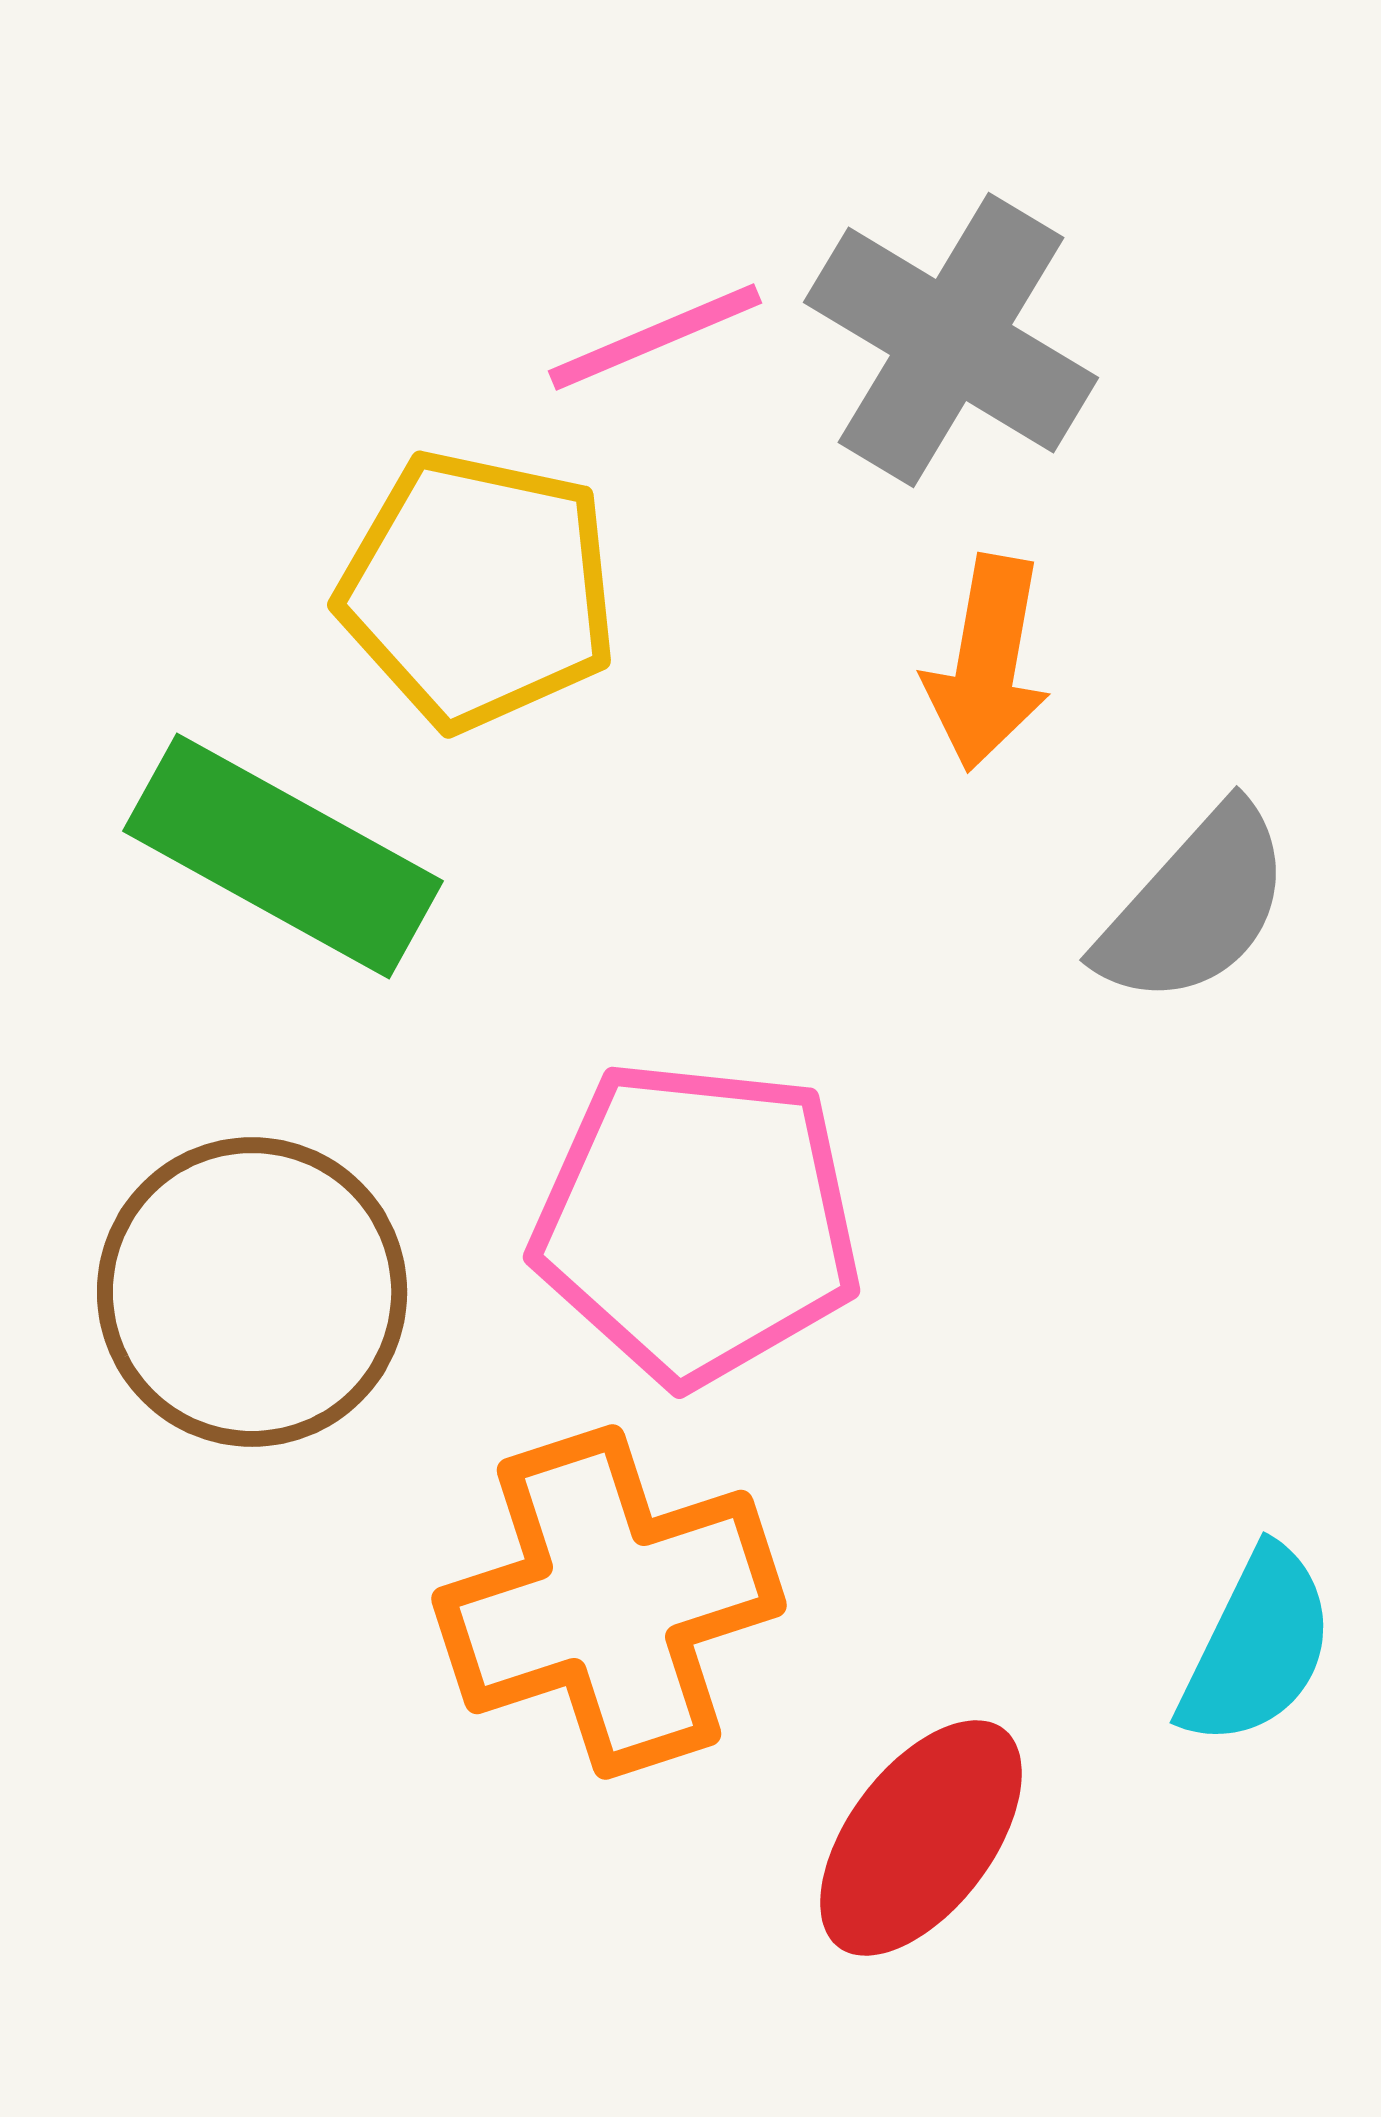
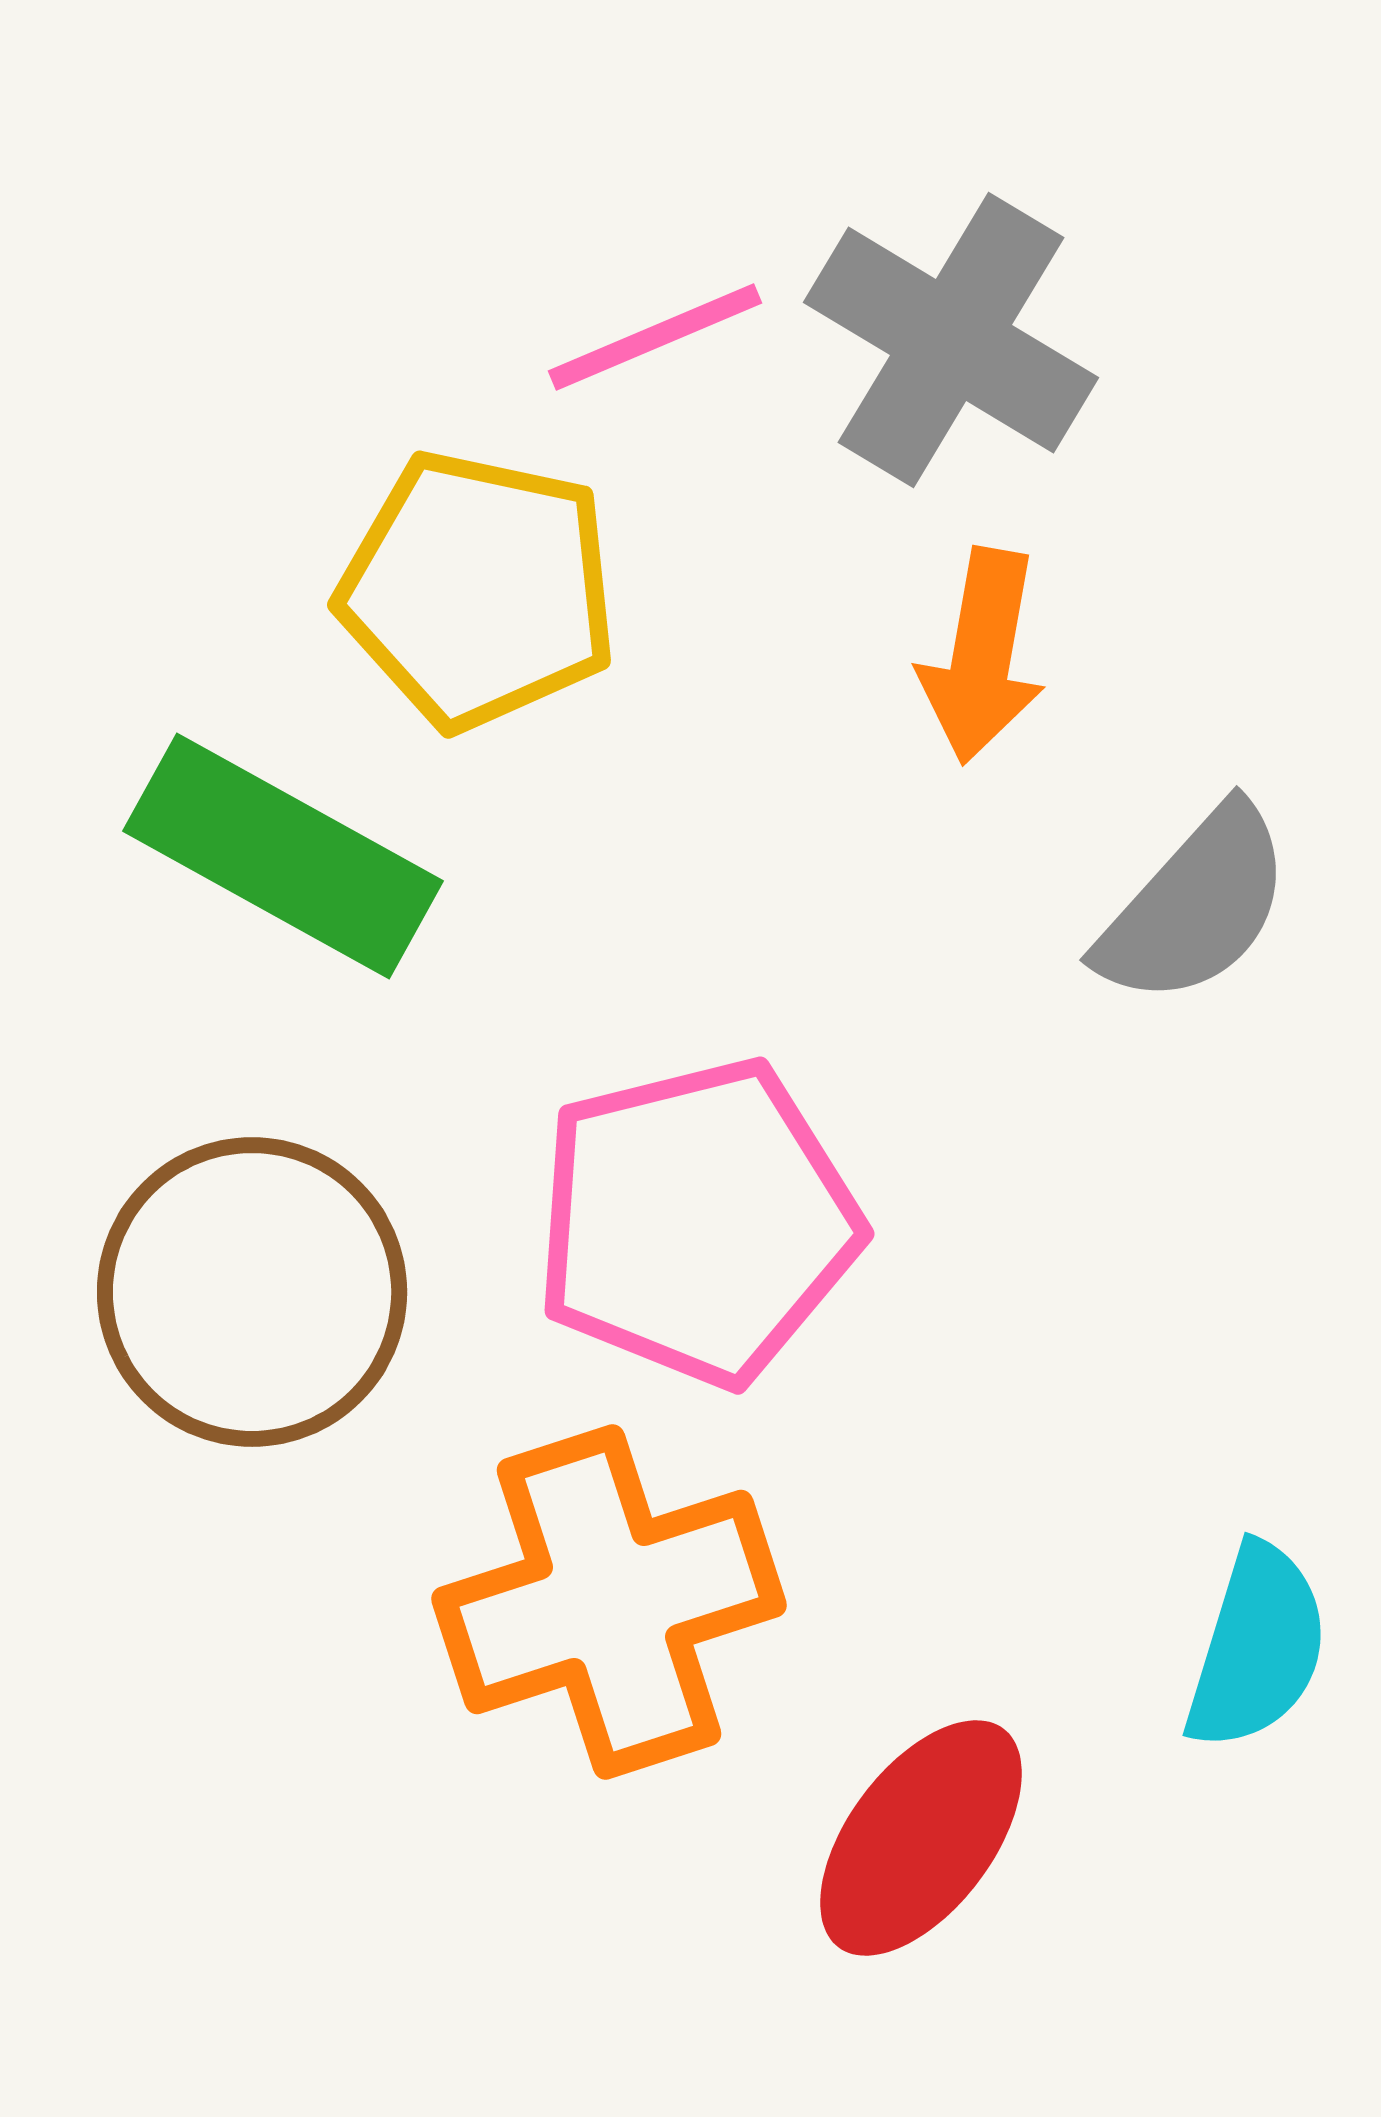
orange arrow: moved 5 px left, 7 px up
pink pentagon: rotated 20 degrees counterclockwise
cyan semicircle: rotated 9 degrees counterclockwise
